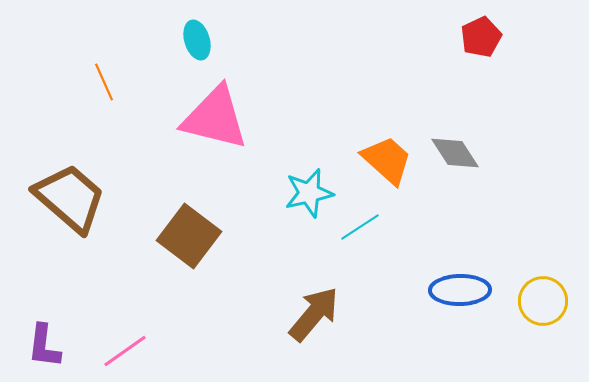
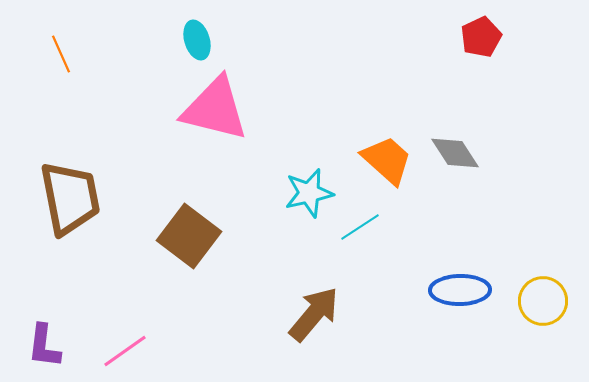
orange line: moved 43 px left, 28 px up
pink triangle: moved 9 px up
brown trapezoid: rotated 38 degrees clockwise
